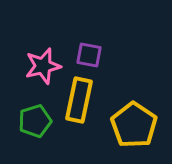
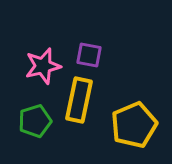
yellow pentagon: rotated 15 degrees clockwise
